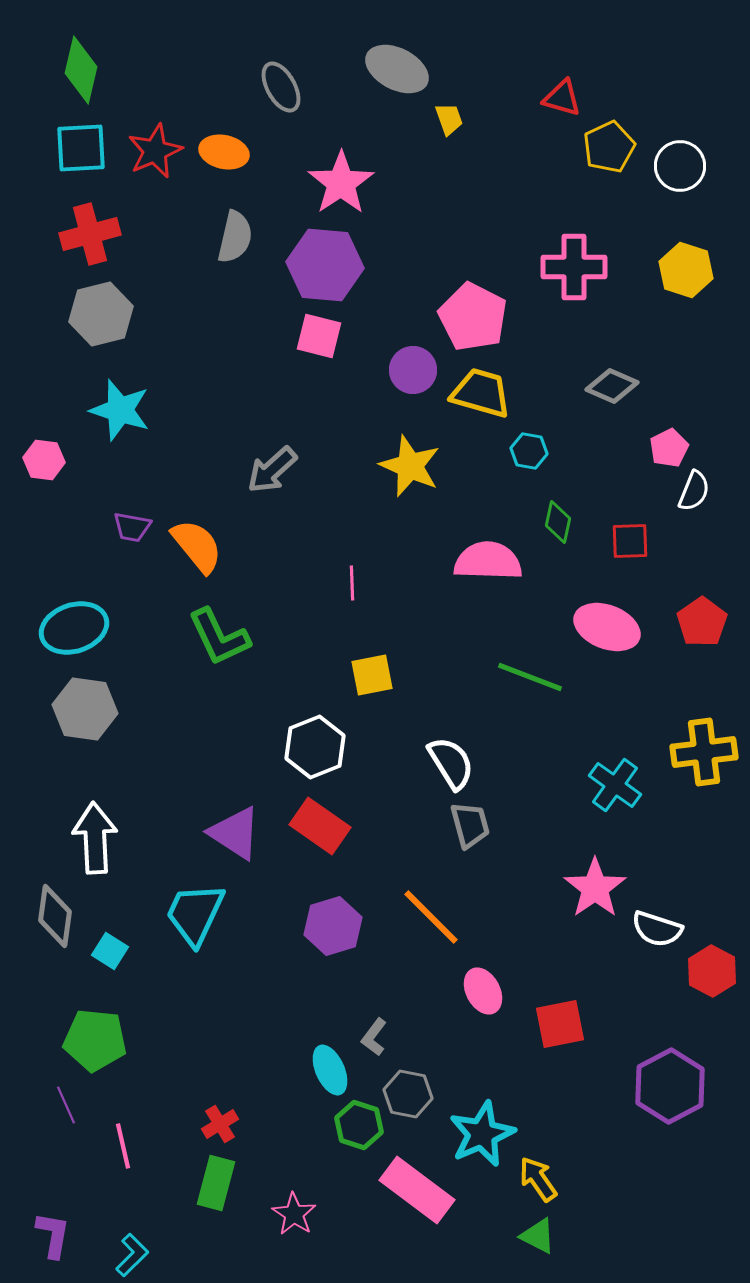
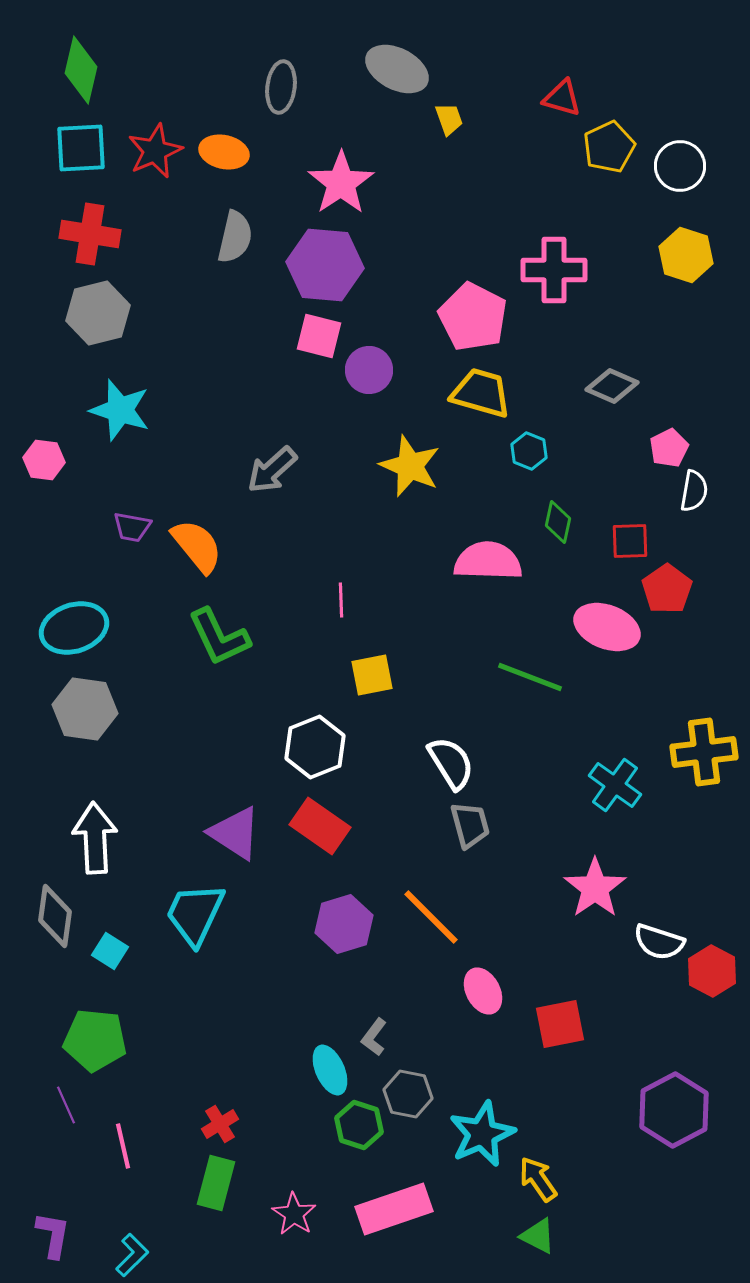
gray ellipse at (281, 87): rotated 36 degrees clockwise
red cross at (90, 234): rotated 24 degrees clockwise
pink cross at (574, 267): moved 20 px left, 3 px down
yellow hexagon at (686, 270): moved 15 px up
gray hexagon at (101, 314): moved 3 px left, 1 px up
purple circle at (413, 370): moved 44 px left
cyan hexagon at (529, 451): rotated 12 degrees clockwise
white semicircle at (694, 491): rotated 12 degrees counterclockwise
pink line at (352, 583): moved 11 px left, 17 px down
red pentagon at (702, 622): moved 35 px left, 33 px up
purple hexagon at (333, 926): moved 11 px right, 2 px up
white semicircle at (657, 929): moved 2 px right, 13 px down
purple hexagon at (670, 1086): moved 4 px right, 24 px down
pink rectangle at (417, 1190): moved 23 px left, 19 px down; rotated 56 degrees counterclockwise
